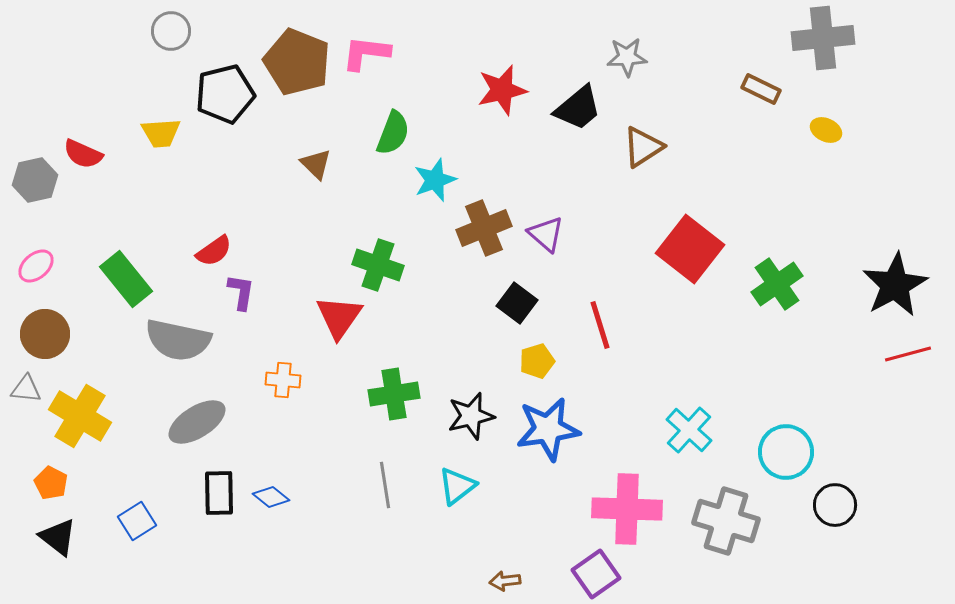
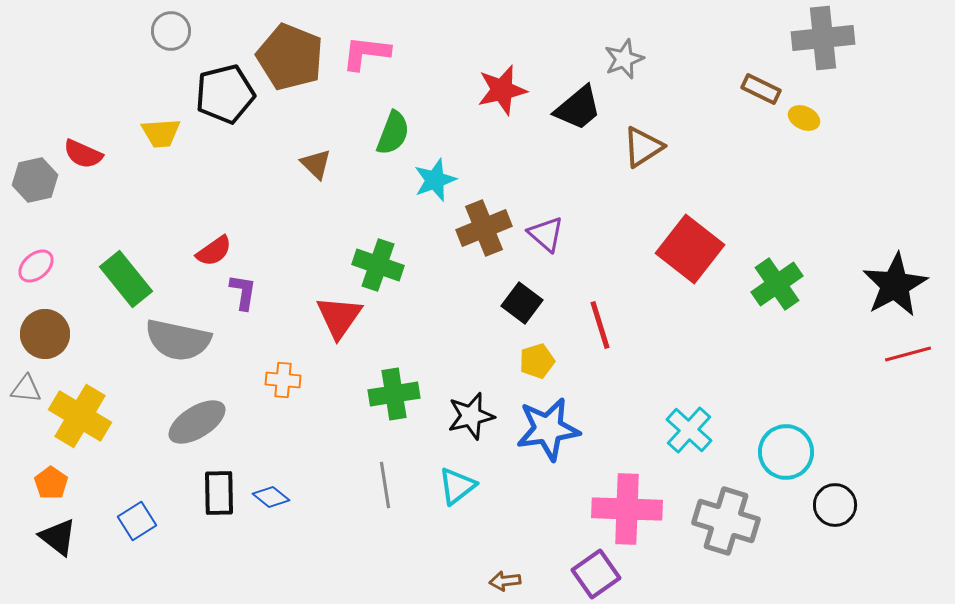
gray star at (627, 57): moved 3 px left, 2 px down; rotated 18 degrees counterclockwise
brown pentagon at (297, 62): moved 7 px left, 5 px up
yellow ellipse at (826, 130): moved 22 px left, 12 px up
purple L-shape at (241, 292): moved 2 px right
black square at (517, 303): moved 5 px right
orange pentagon at (51, 483): rotated 8 degrees clockwise
